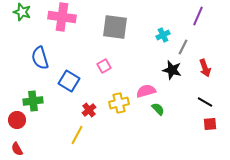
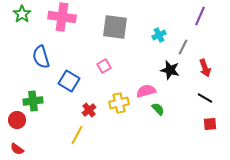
green star: moved 2 px down; rotated 18 degrees clockwise
purple line: moved 2 px right
cyan cross: moved 4 px left
blue semicircle: moved 1 px right, 1 px up
black star: moved 2 px left
black line: moved 4 px up
red semicircle: rotated 24 degrees counterclockwise
